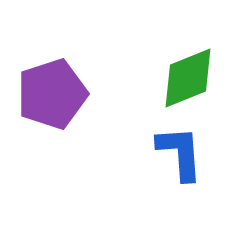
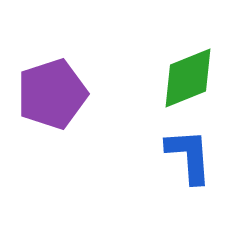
blue L-shape: moved 9 px right, 3 px down
